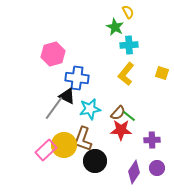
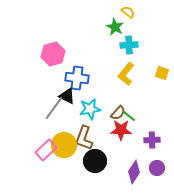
yellow semicircle: rotated 24 degrees counterclockwise
brown L-shape: moved 1 px right, 1 px up
